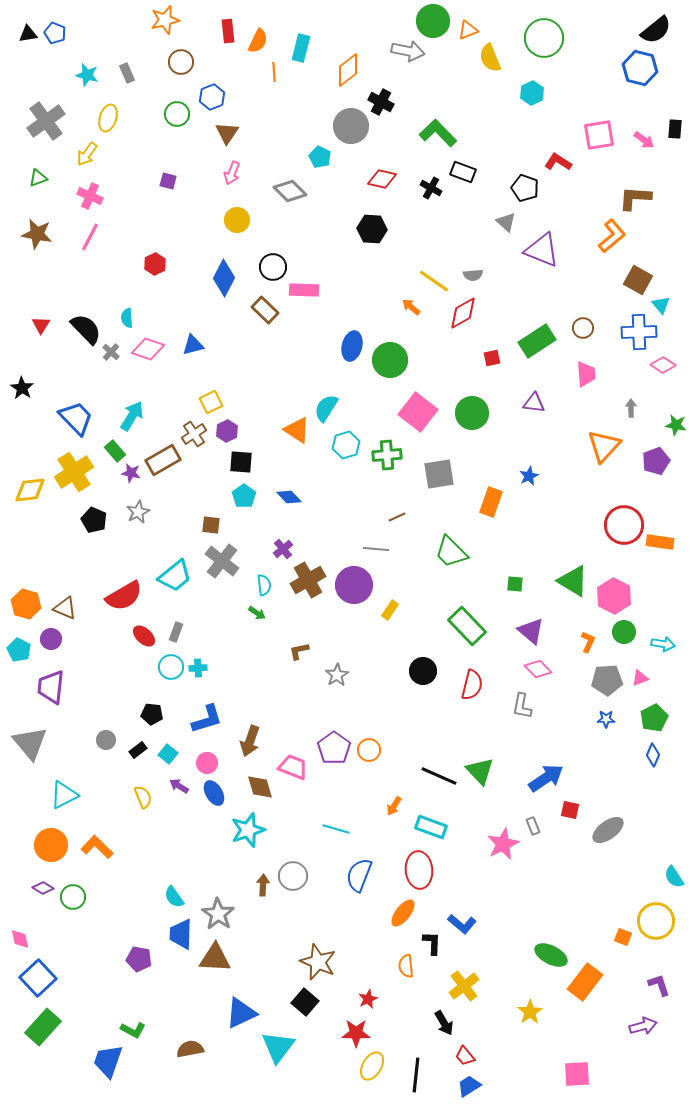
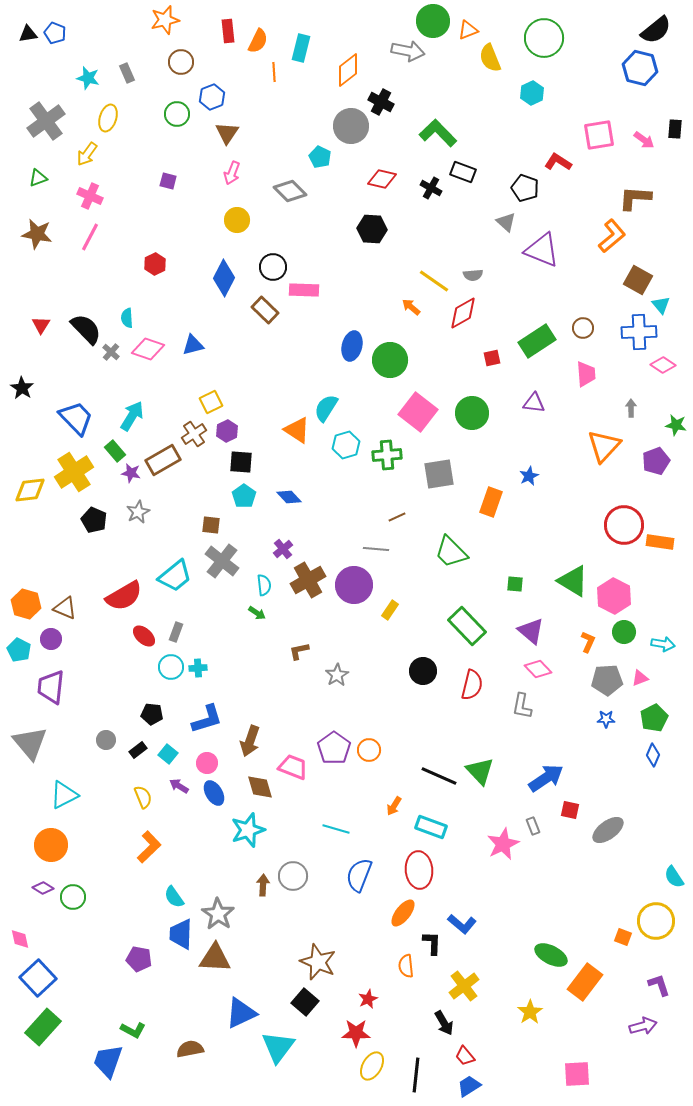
cyan star at (87, 75): moved 1 px right, 3 px down
orange L-shape at (97, 847): moved 52 px right; rotated 92 degrees clockwise
